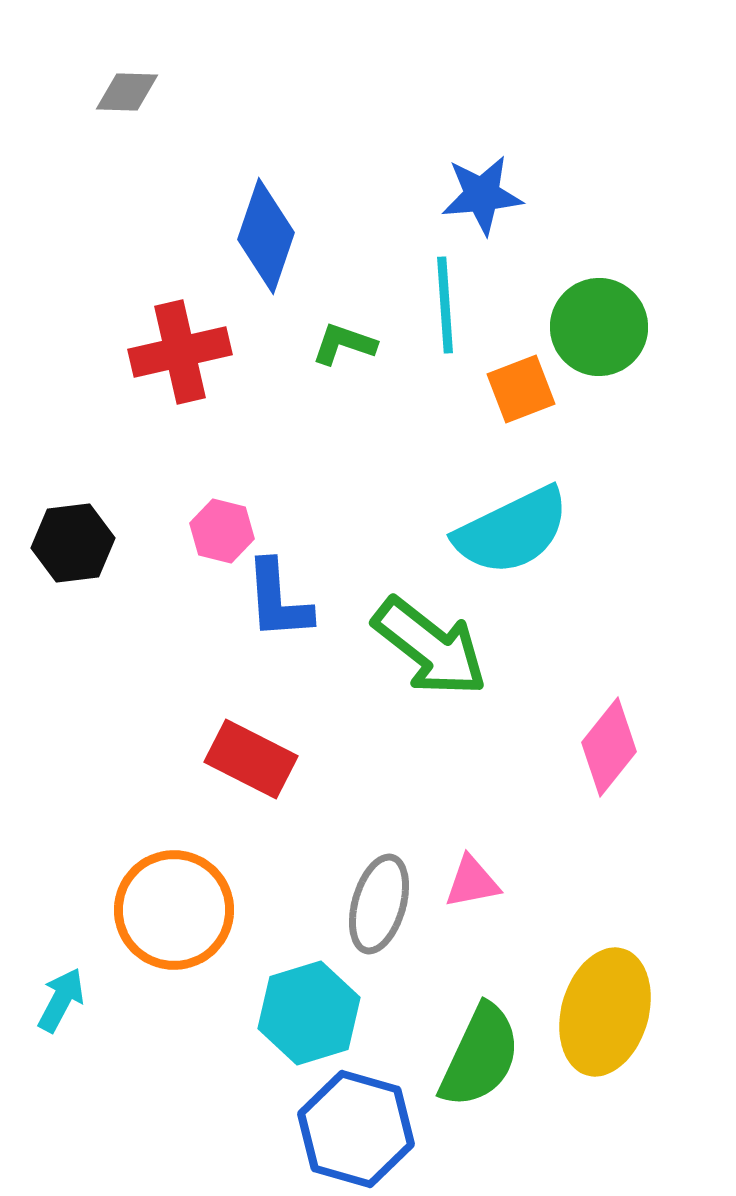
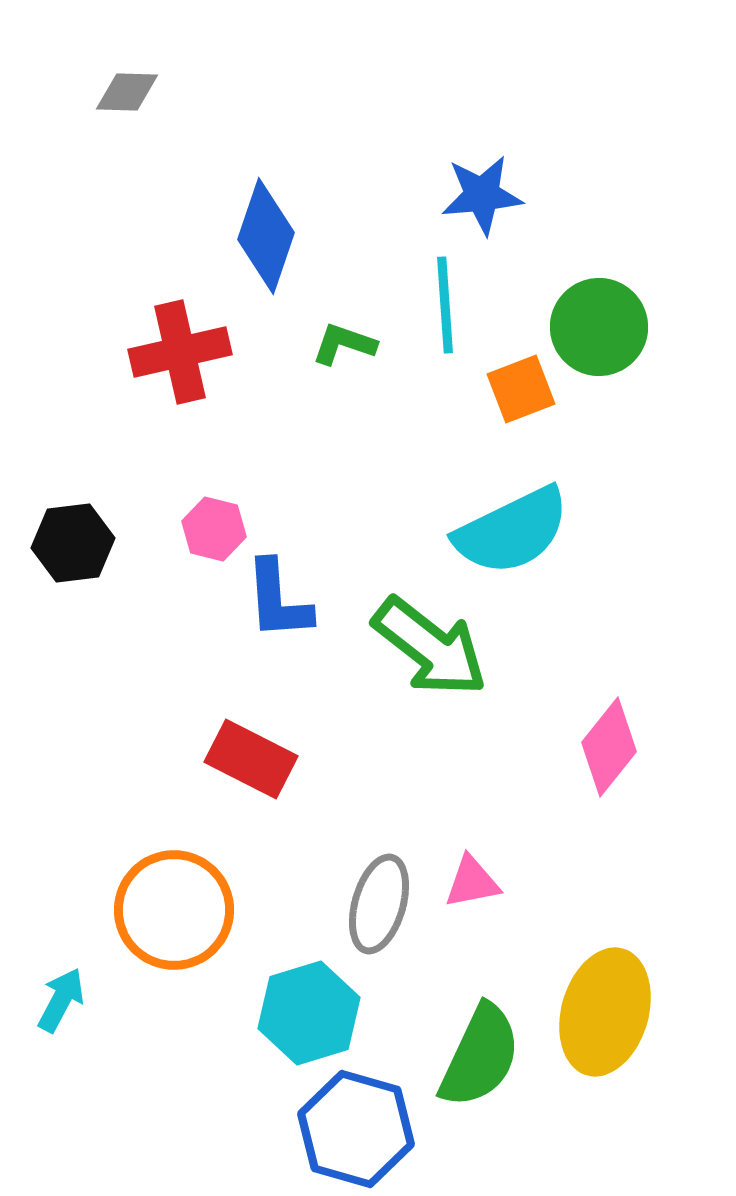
pink hexagon: moved 8 px left, 2 px up
